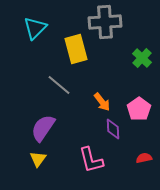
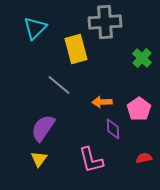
orange arrow: rotated 126 degrees clockwise
yellow triangle: moved 1 px right
